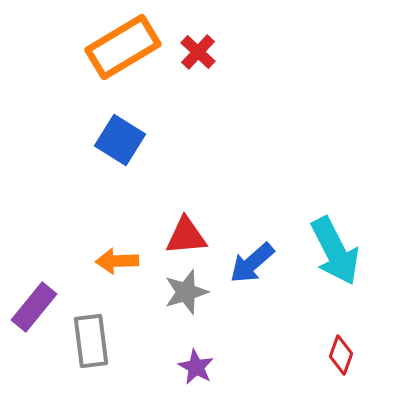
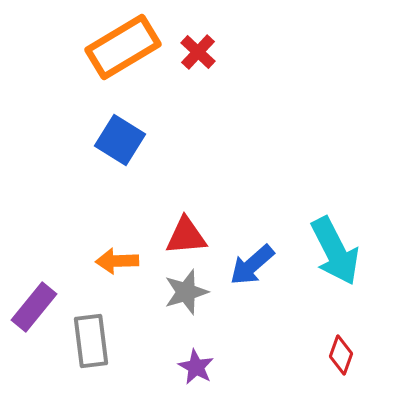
blue arrow: moved 2 px down
